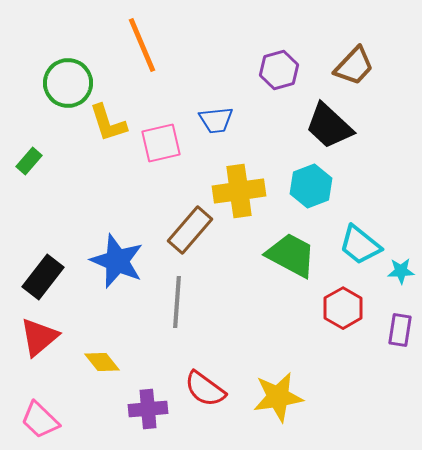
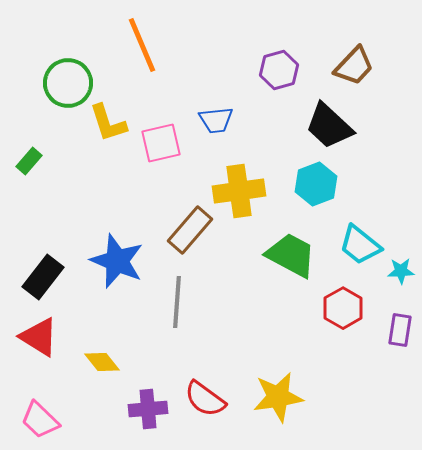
cyan hexagon: moved 5 px right, 2 px up
red triangle: rotated 48 degrees counterclockwise
red semicircle: moved 10 px down
